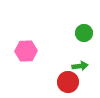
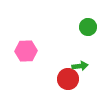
green circle: moved 4 px right, 6 px up
red circle: moved 3 px up
